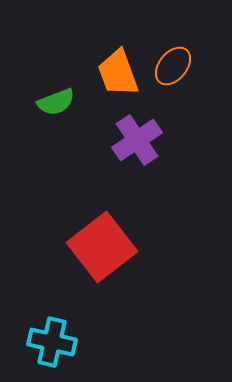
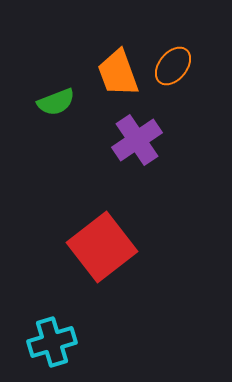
cyan cross: rotated 30 degrees counterclockwise
